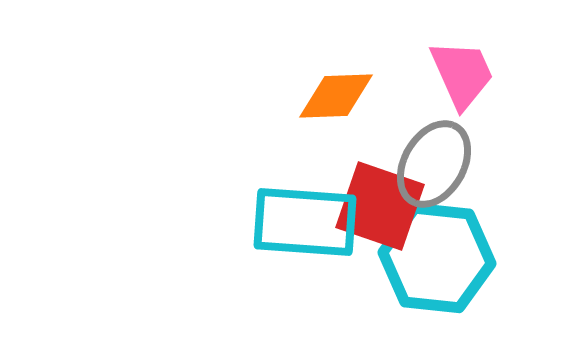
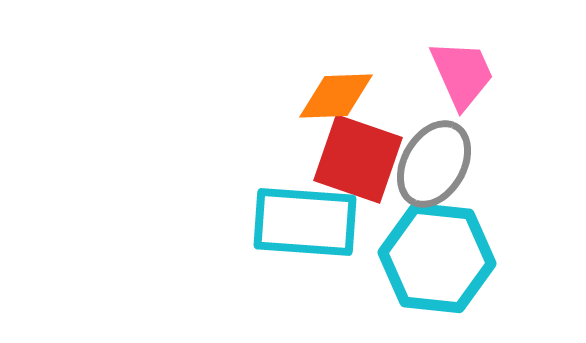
red square: moved 22 px left, 47 px up
